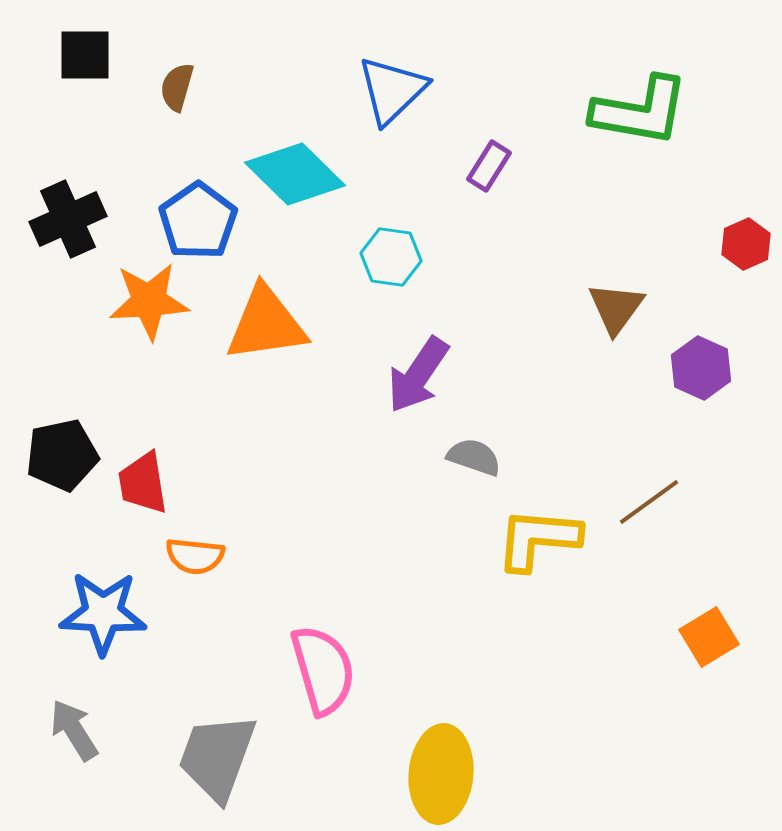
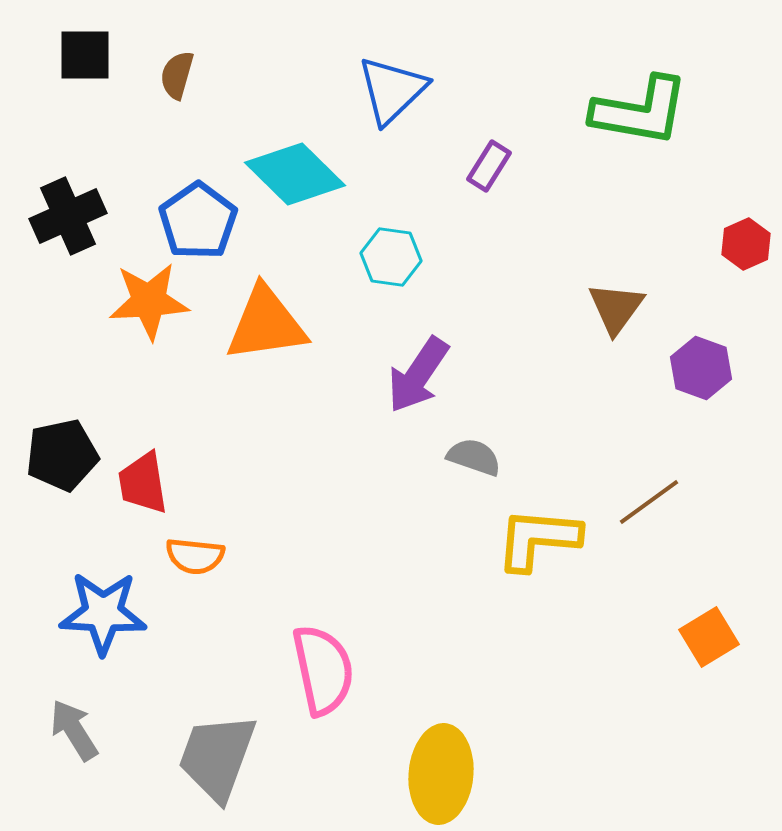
brown semicircle: moved 12 px up
black cross: moved 3 px up
purple hexagon: rotated 4 degrees counterclockwise
pink semicircle: rotated 4 degrees clockwise
